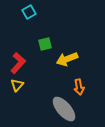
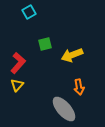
yellow arrow: moved 5 px right, 4 px up
